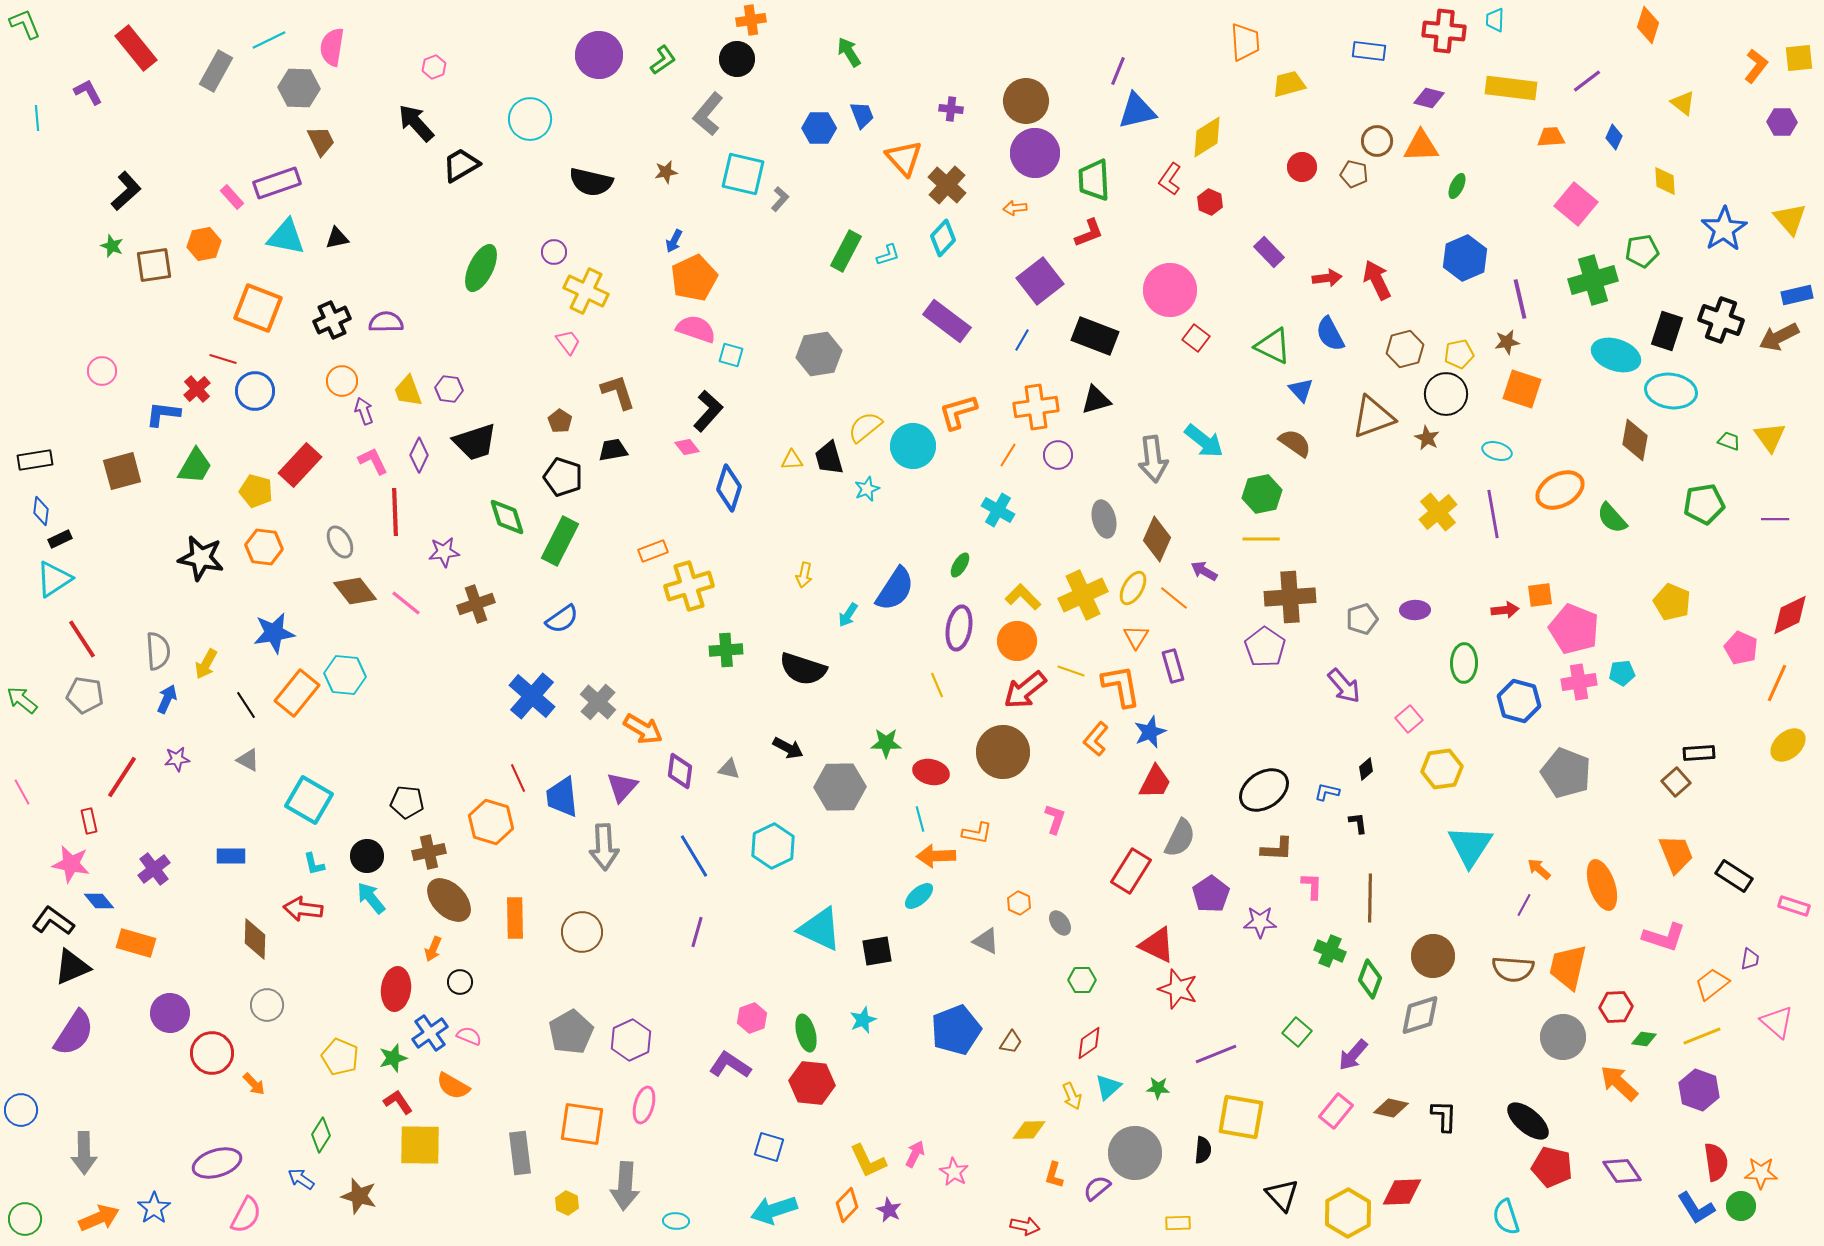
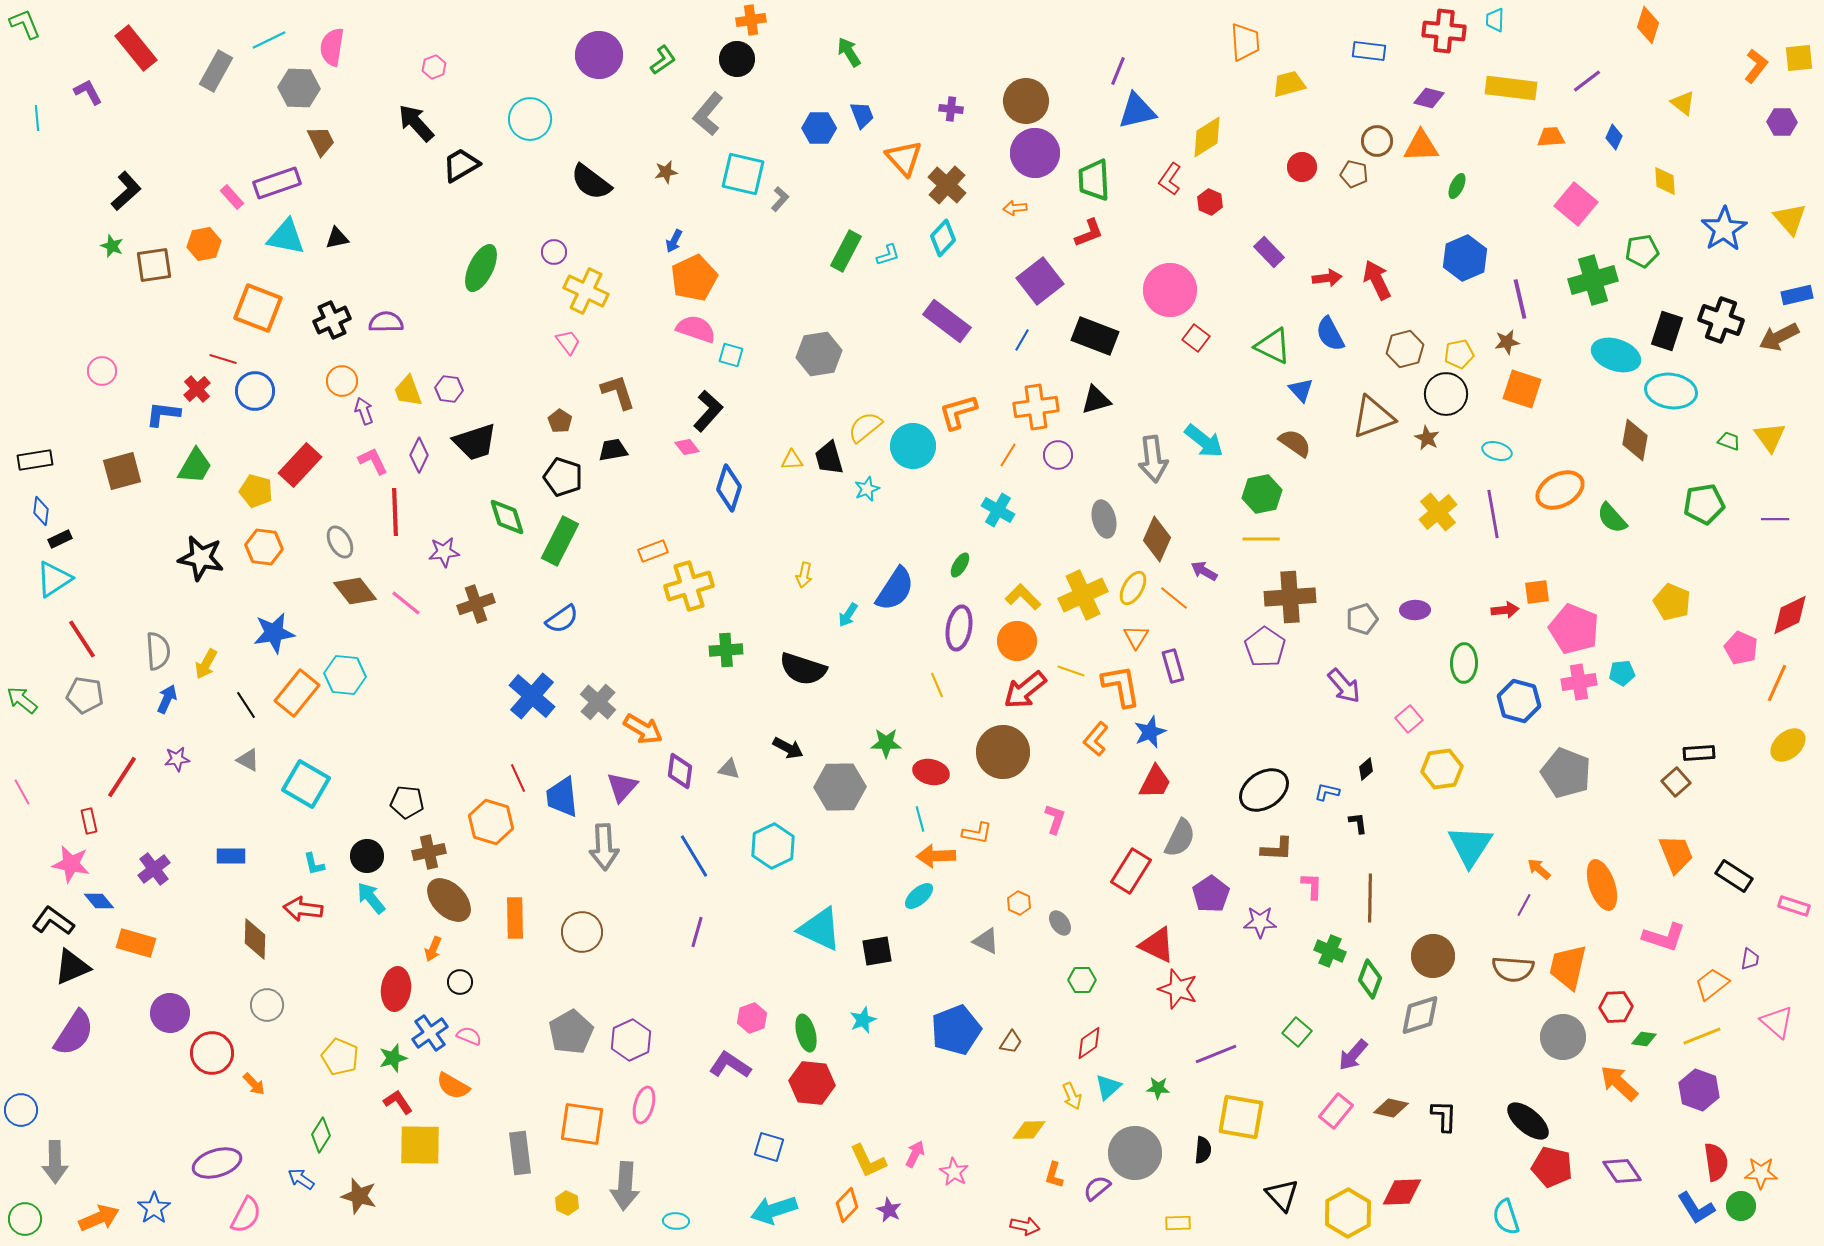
black semicircle at (591, 182): rotated 24 degrees clockwise
orange square at (1540, 595): moved 3 px left, 3 px up
cyan square at (309, 800): moved 3 px left, 16 px up
gray arrow at (84, 1153): moved 29 px left, 9 px down
